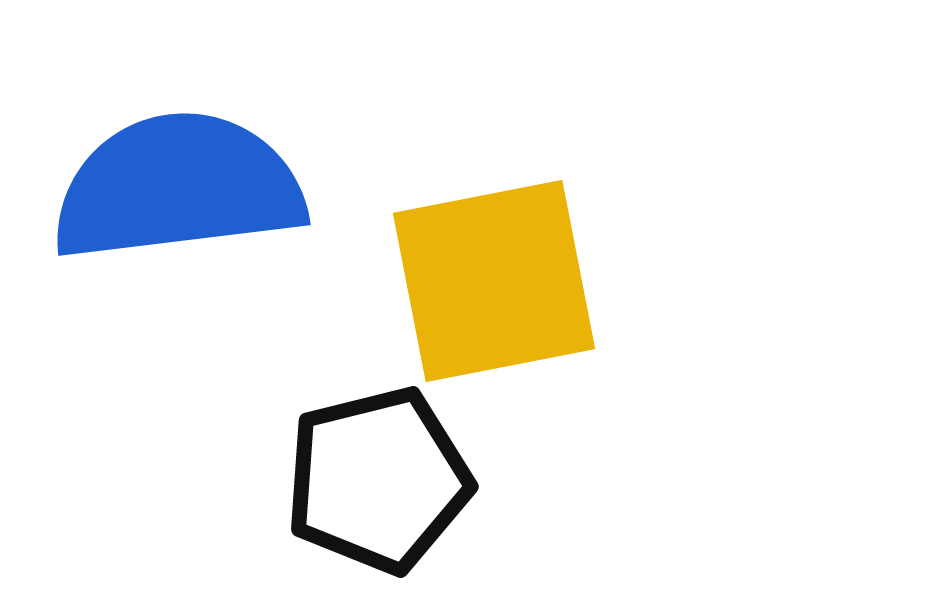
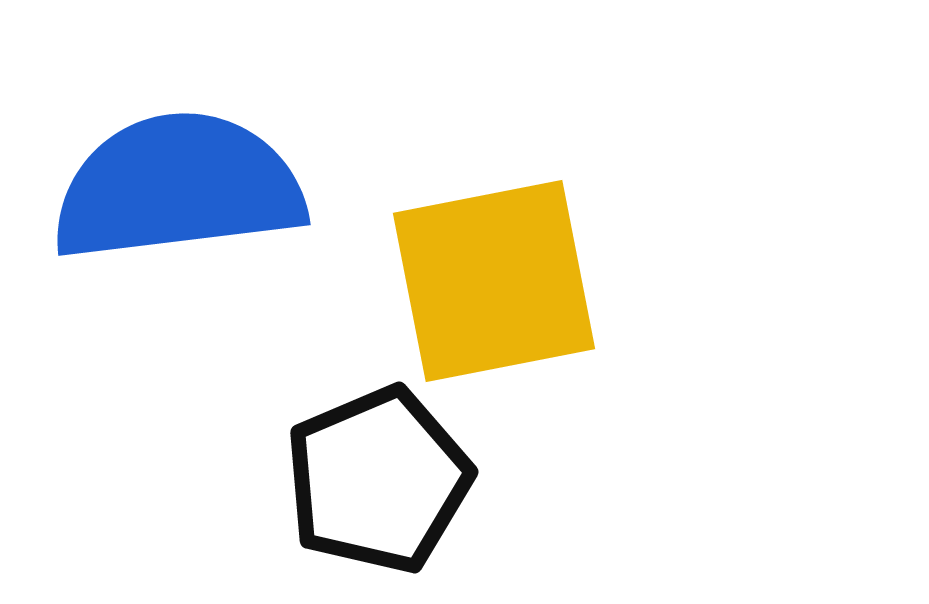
black pentagon: rotated 9 degrees counterclockwise
